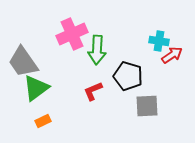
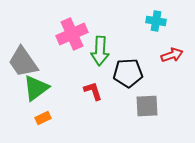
cyan cross: moved 3 px left, 20 px up
green arrow: moved 3 px right, 1 px down
red arrow: rotated 15 degrees clockwise
black pentagon: moved 3 px up; rotated 20 degrees counterclockwise
red L-shape: rotated 95 degrees clockwise
orange rectangle: moved 3 px up
